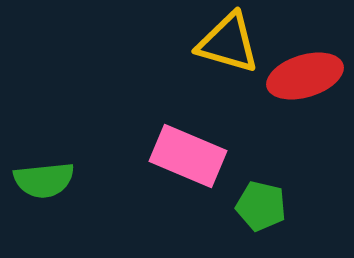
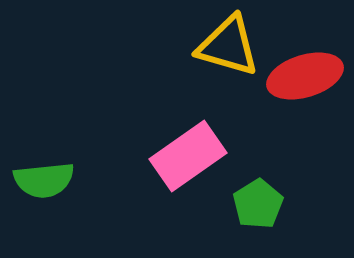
yellow triangle: moved 3 px down
pink rectangle: rotated 58 degrees counterclockwise
green pentagon: moved 3 px left, 2 px up; rotated 27 degrees clockwise
